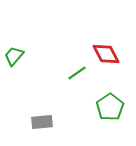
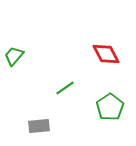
green line: moved 12 px left, 15 px down
gray rectangle: moved 3 px left, 4 px down
